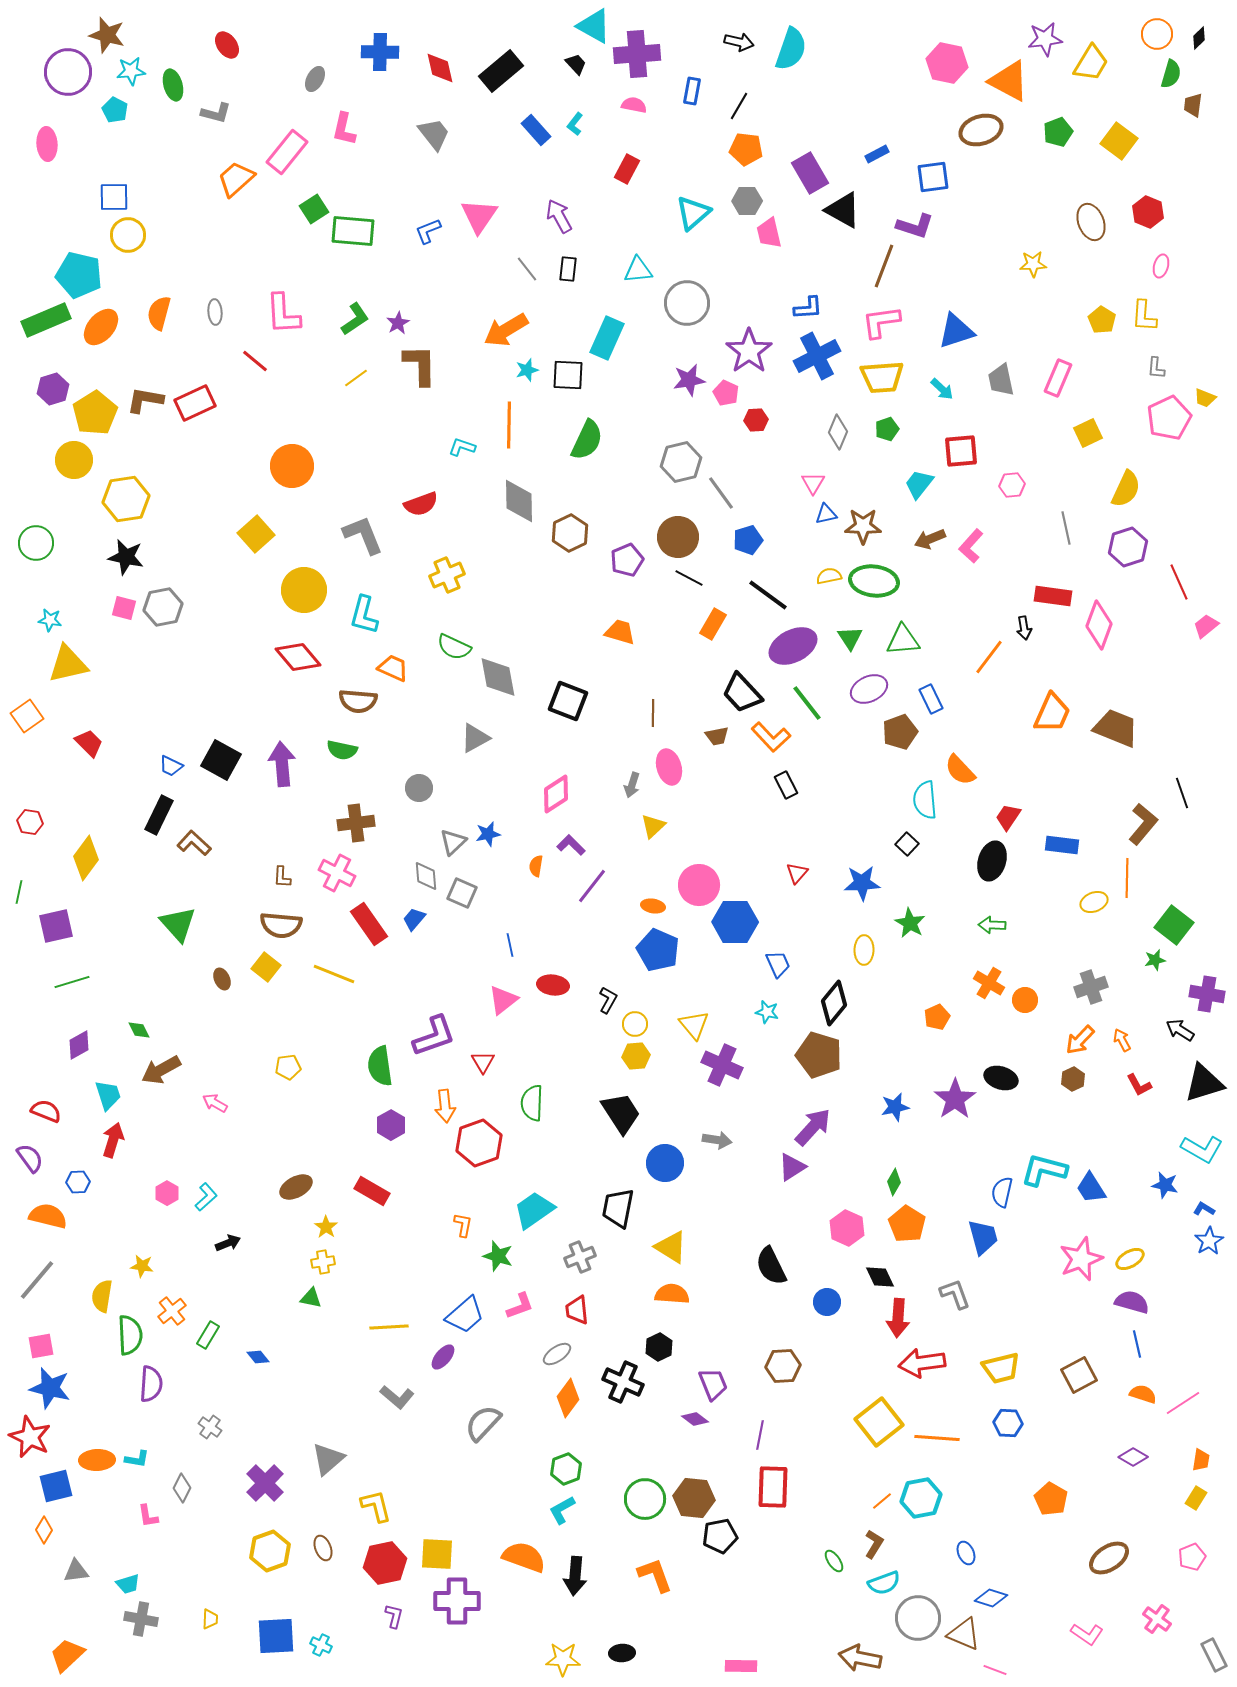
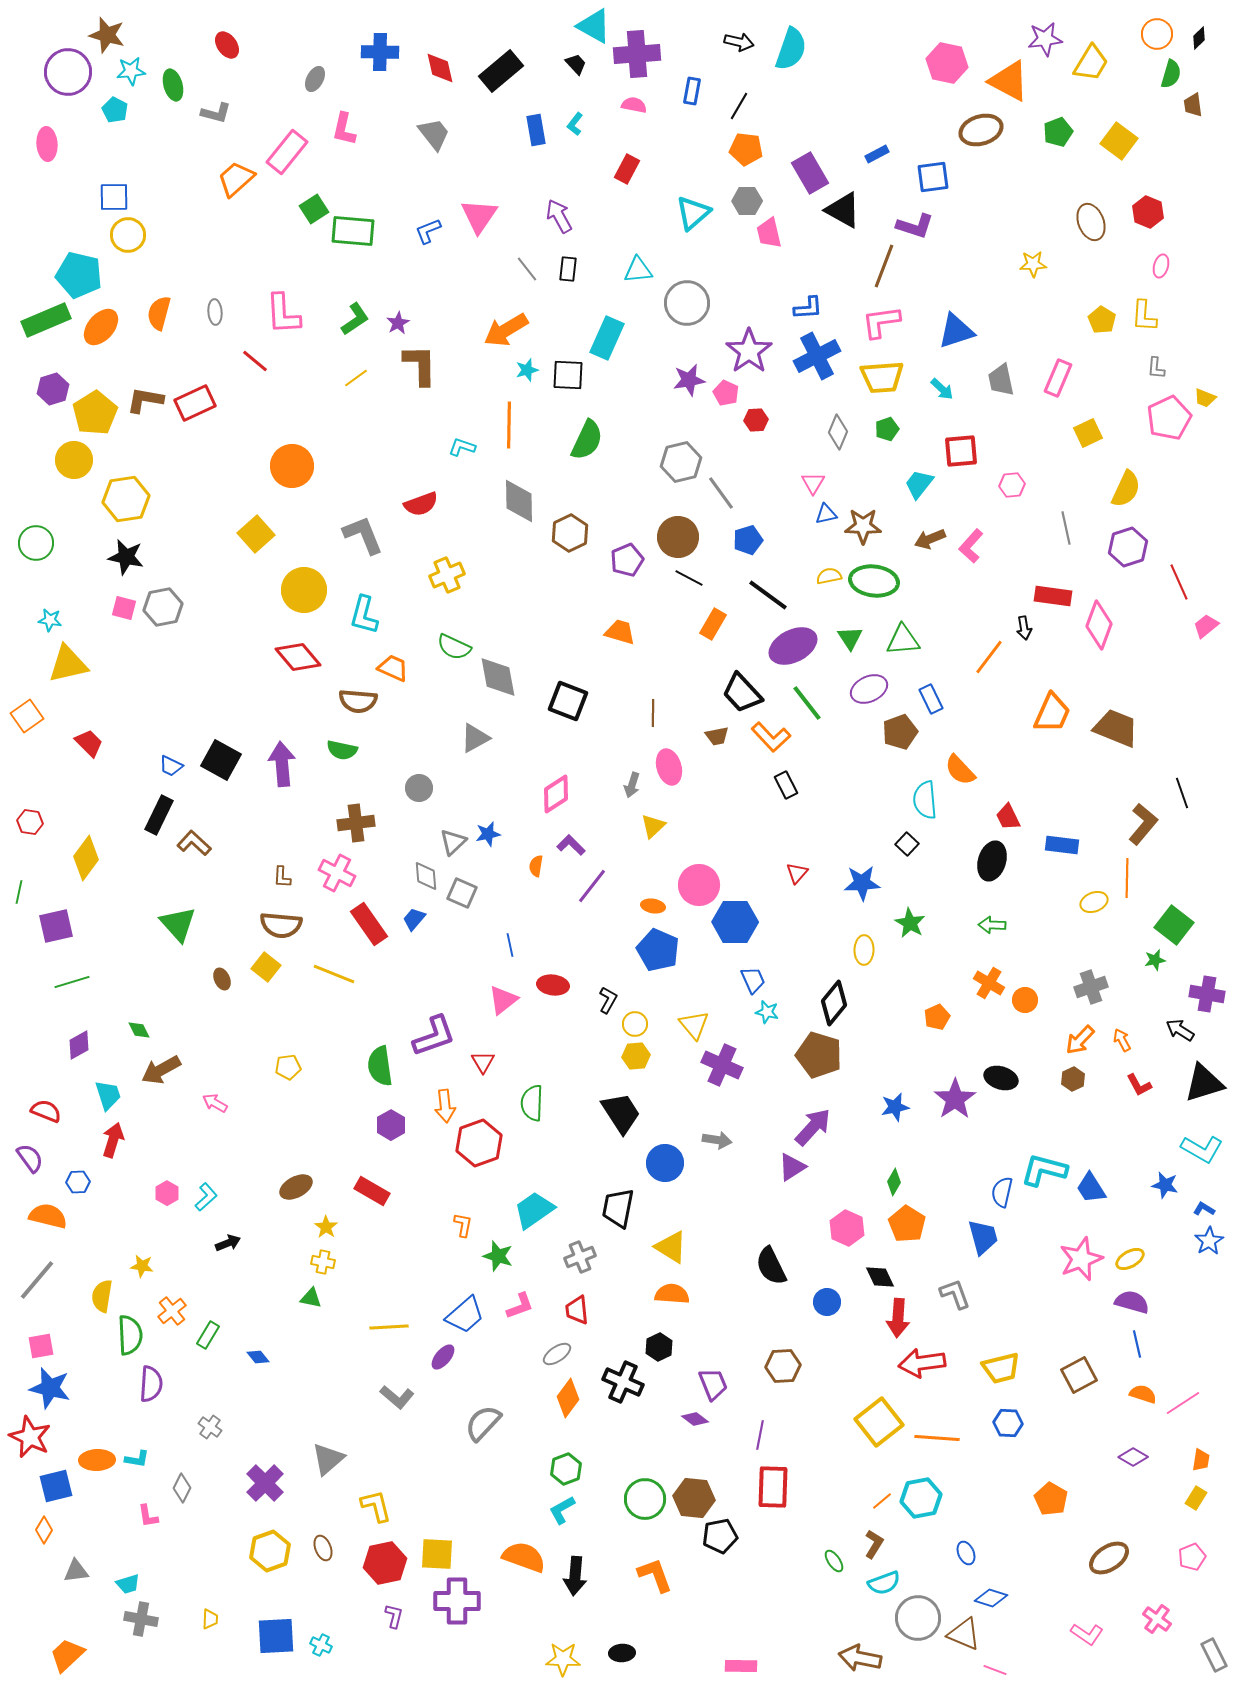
brown trapezoid at (1193, 105): rotated 15 degrees counterclockwise
blue rectangle at (536, 130): rotated 32 degrees clockwise
red trapezoid at (1008, 817): rotated 60 degrees counterclockwise
blue trapezoid at (778, 964): moved 25 px left, 16 px down
yellow cross at (323, 1262): rotated 20 degrees clockwise
